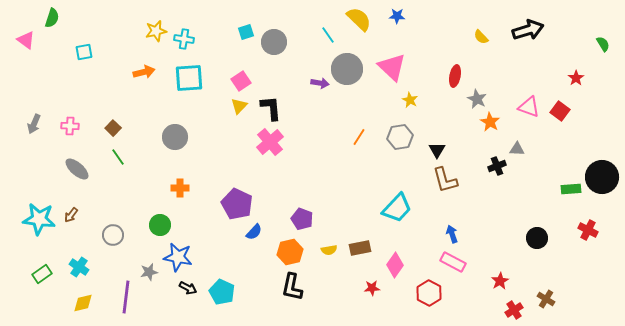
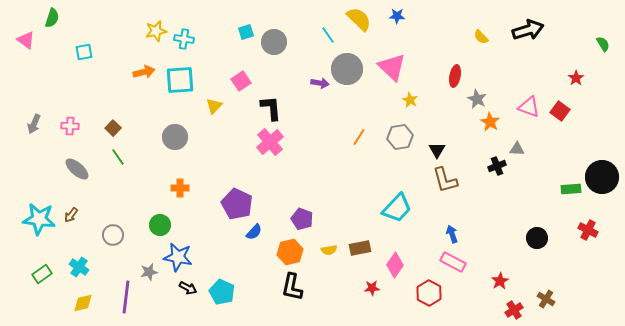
cyan square at (189, 78): moved 9 px left, 2 px down
yellow triangle at (239, 106): moved 25 px left
